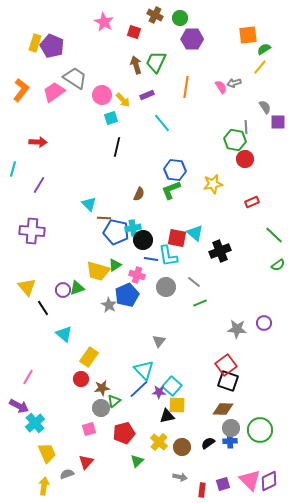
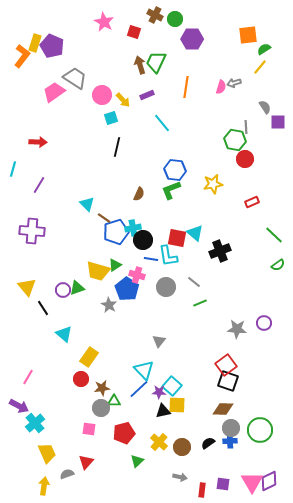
green circle at (180, 18): moved 5 px left, 1 px down
brown arrow at (136, 65): moved 4 px right
pink semicircle at (221, 87): rotated 48 degrees clockwise
orange L-shape at (21, 90): moved 1 px right, 34 px up
cyan triangle at (89, 204): moved 2 px left
brown line at (104, 218): rotated 32 degrees clockwise
blue pentagon at (116, 232): rotated 30 degrees counterclockwise
blue pentagon at (127, 295): moved 6 px up; rotated 15 degrees counterclockwise
green triangle at (114, 401): rotated 40 degrees clockwise
black triangle at (167, 416): moved 4 px left, 5 px up
pink square at (89, 429): rotated 24 degrees clockwise
pink triangle at (250, 480): moved 2 px right, 2 px down; rotated 15 degrees clockwise
purple square at (223, 484): rotated 24 degrees clockwise
